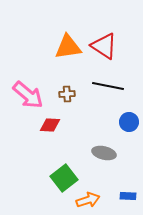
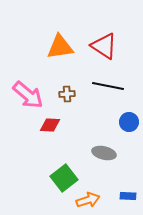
orange triangle: moved 8 px left
